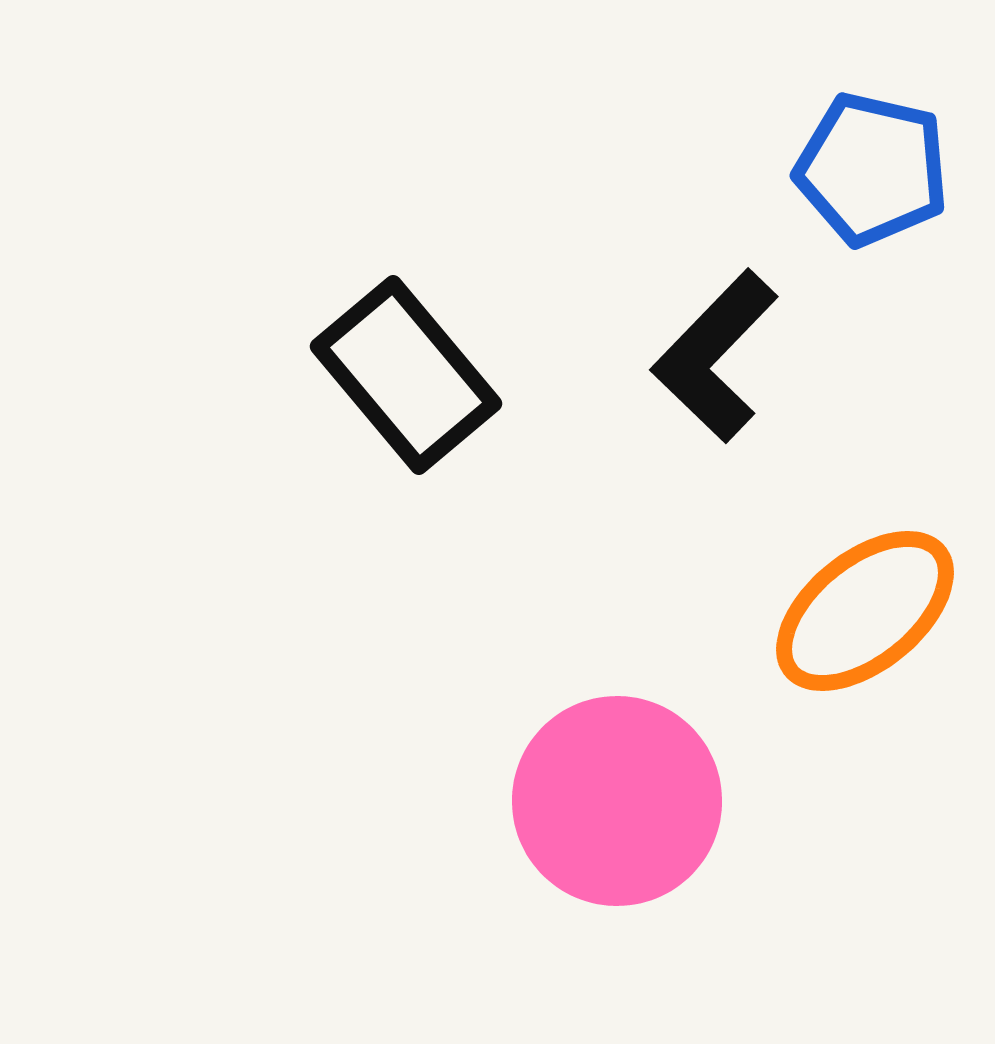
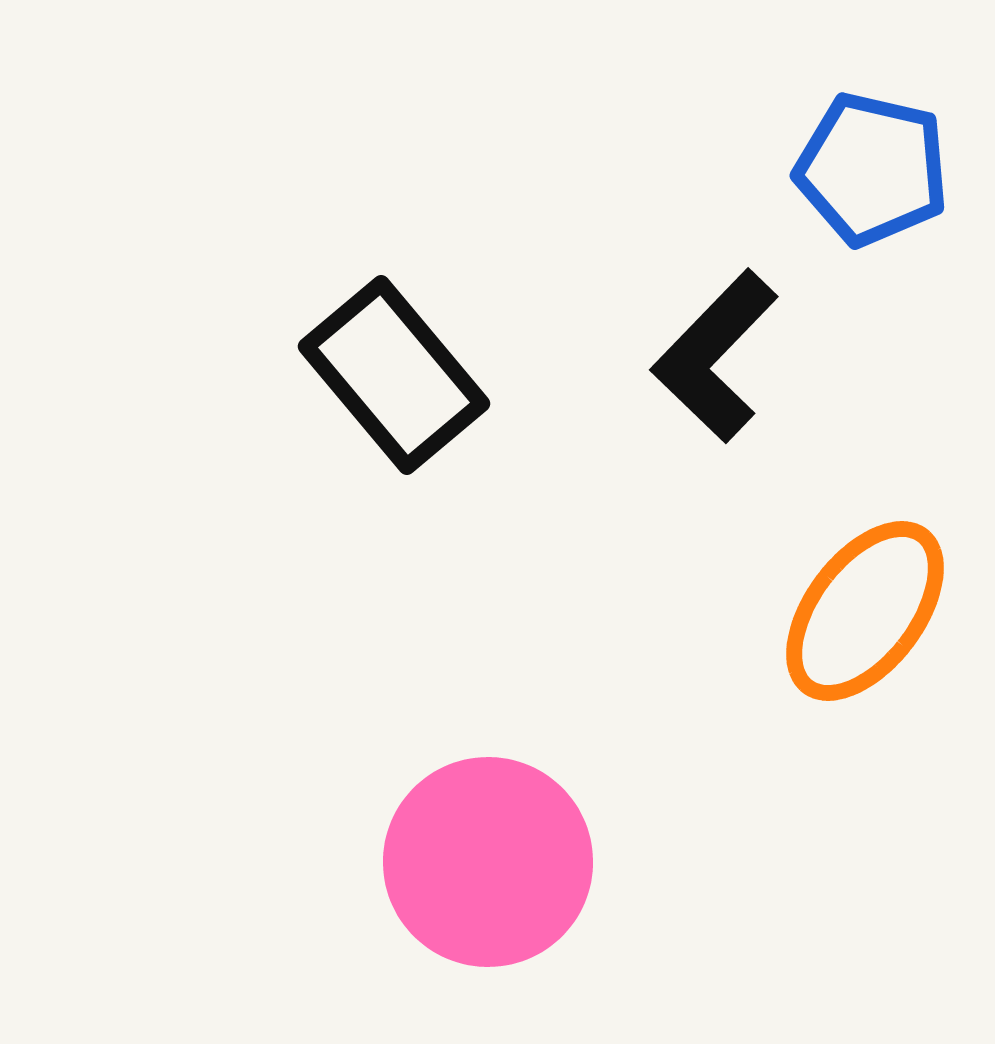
black rectangle: moved 12 px left
orange ellipse: rotated 14 degrees counterclockwise
pink circle: moved 129 px left, 61 px down
